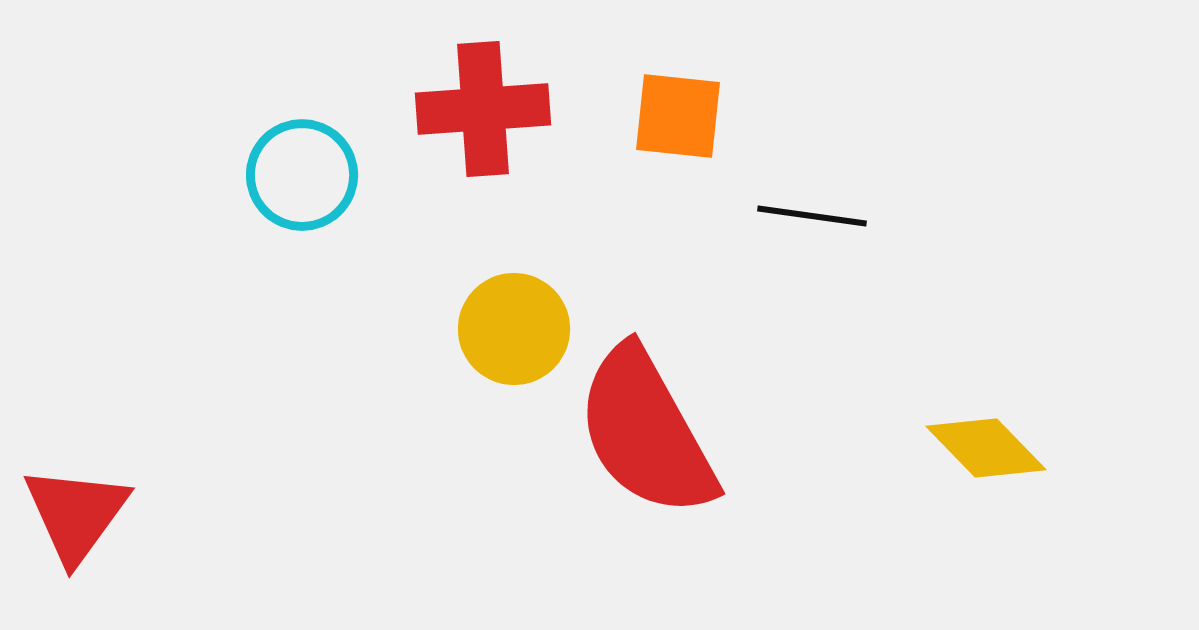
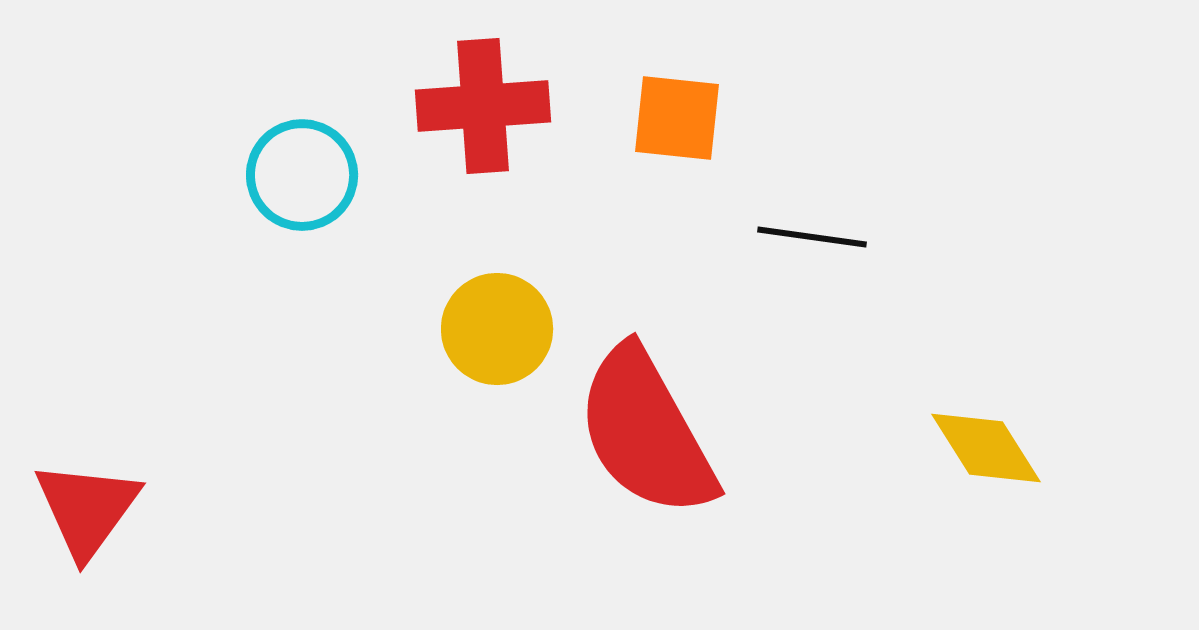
red cross: moved 3 px up
orange square: moved 1 px left, 2 px down
black line: moved 21 px down
yellow circle: moved 17 px left
yellow diamond: rotated 12 degrees clockwise
red triangle: moved 11 px right, 5 px up
